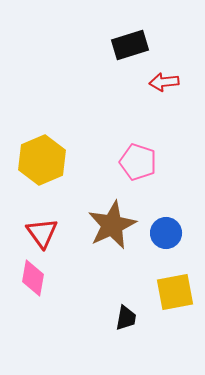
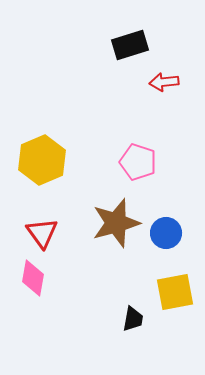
brown star: moved 4 px right, 2 px up; rotated 9 degrees clockwise
black trapezoid: moved 7 px right, 1 px down
